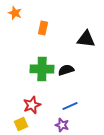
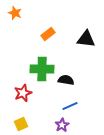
orange rectangle: moved 5 px right, 6 px down; rotated 40 degrees clockwise
black semicircle: moved 10 px down; rotated 28 degrees clockwise
red star: moved 9 px left, 12 px up
purple star: rotated 24 degrees clockwise
